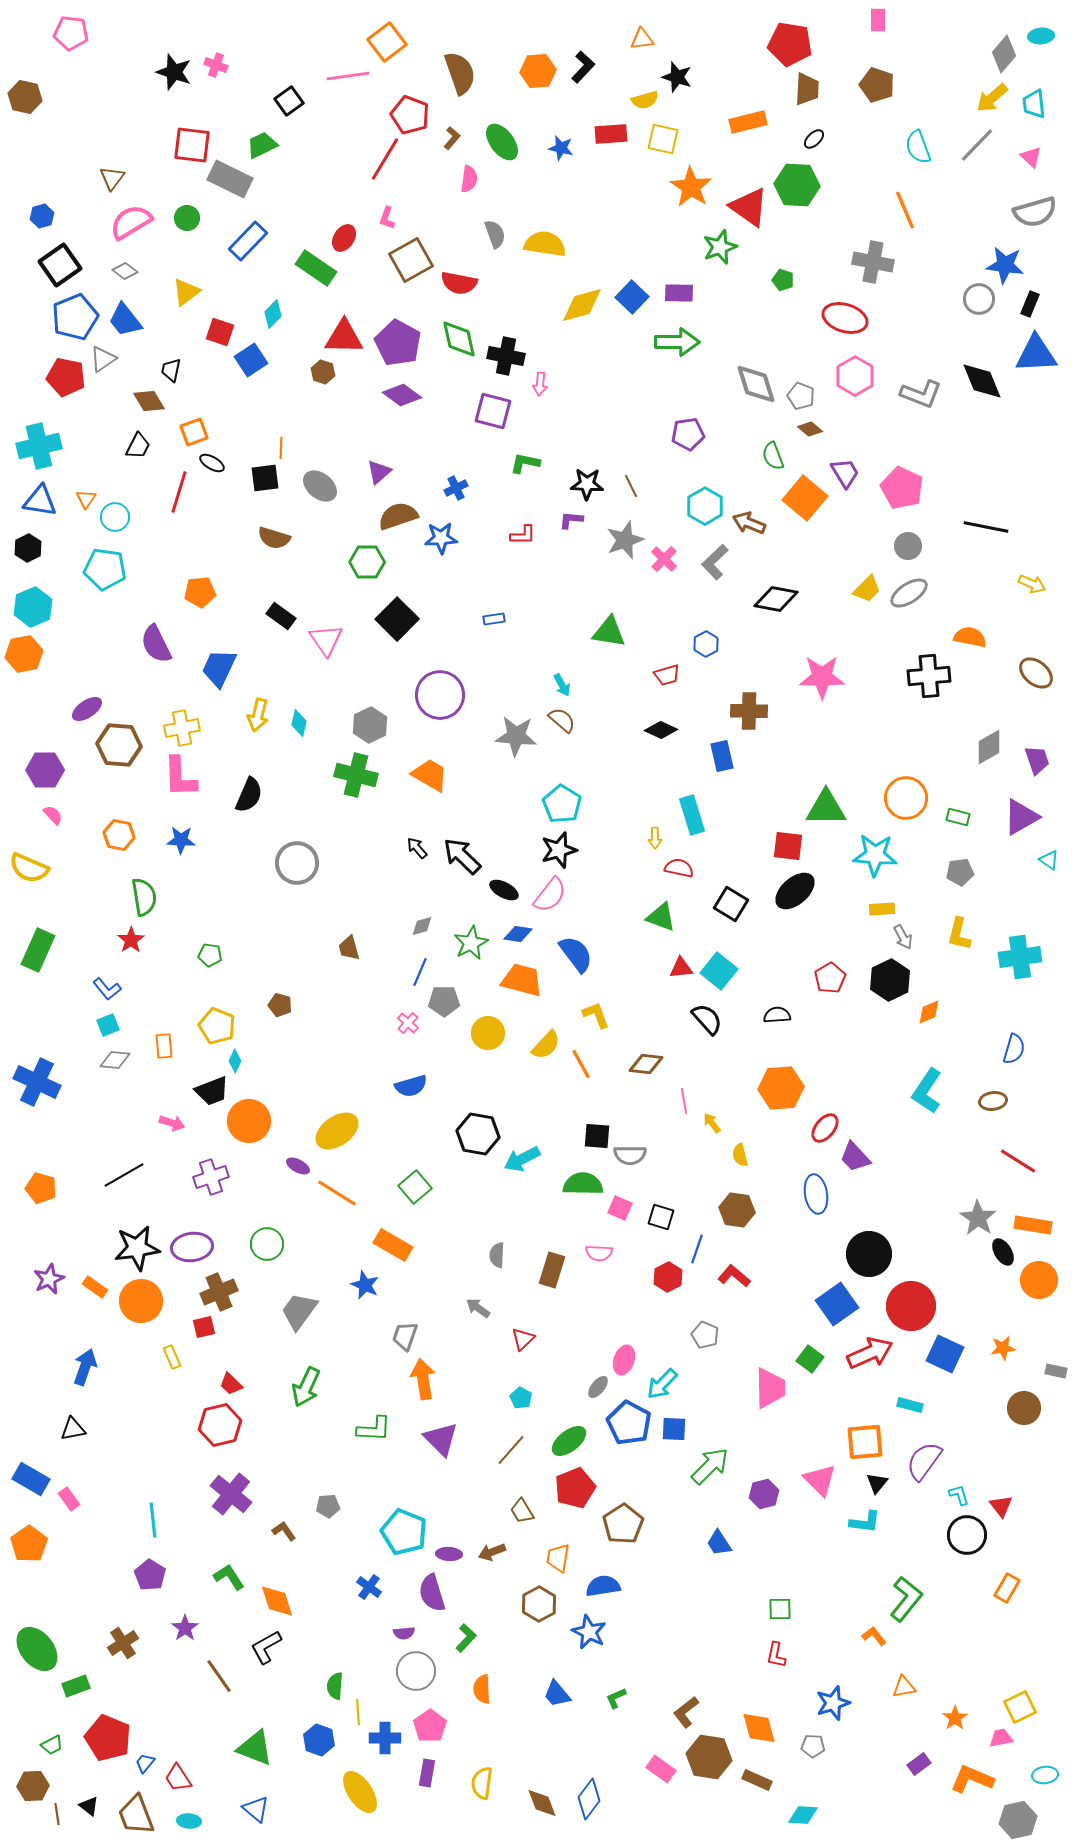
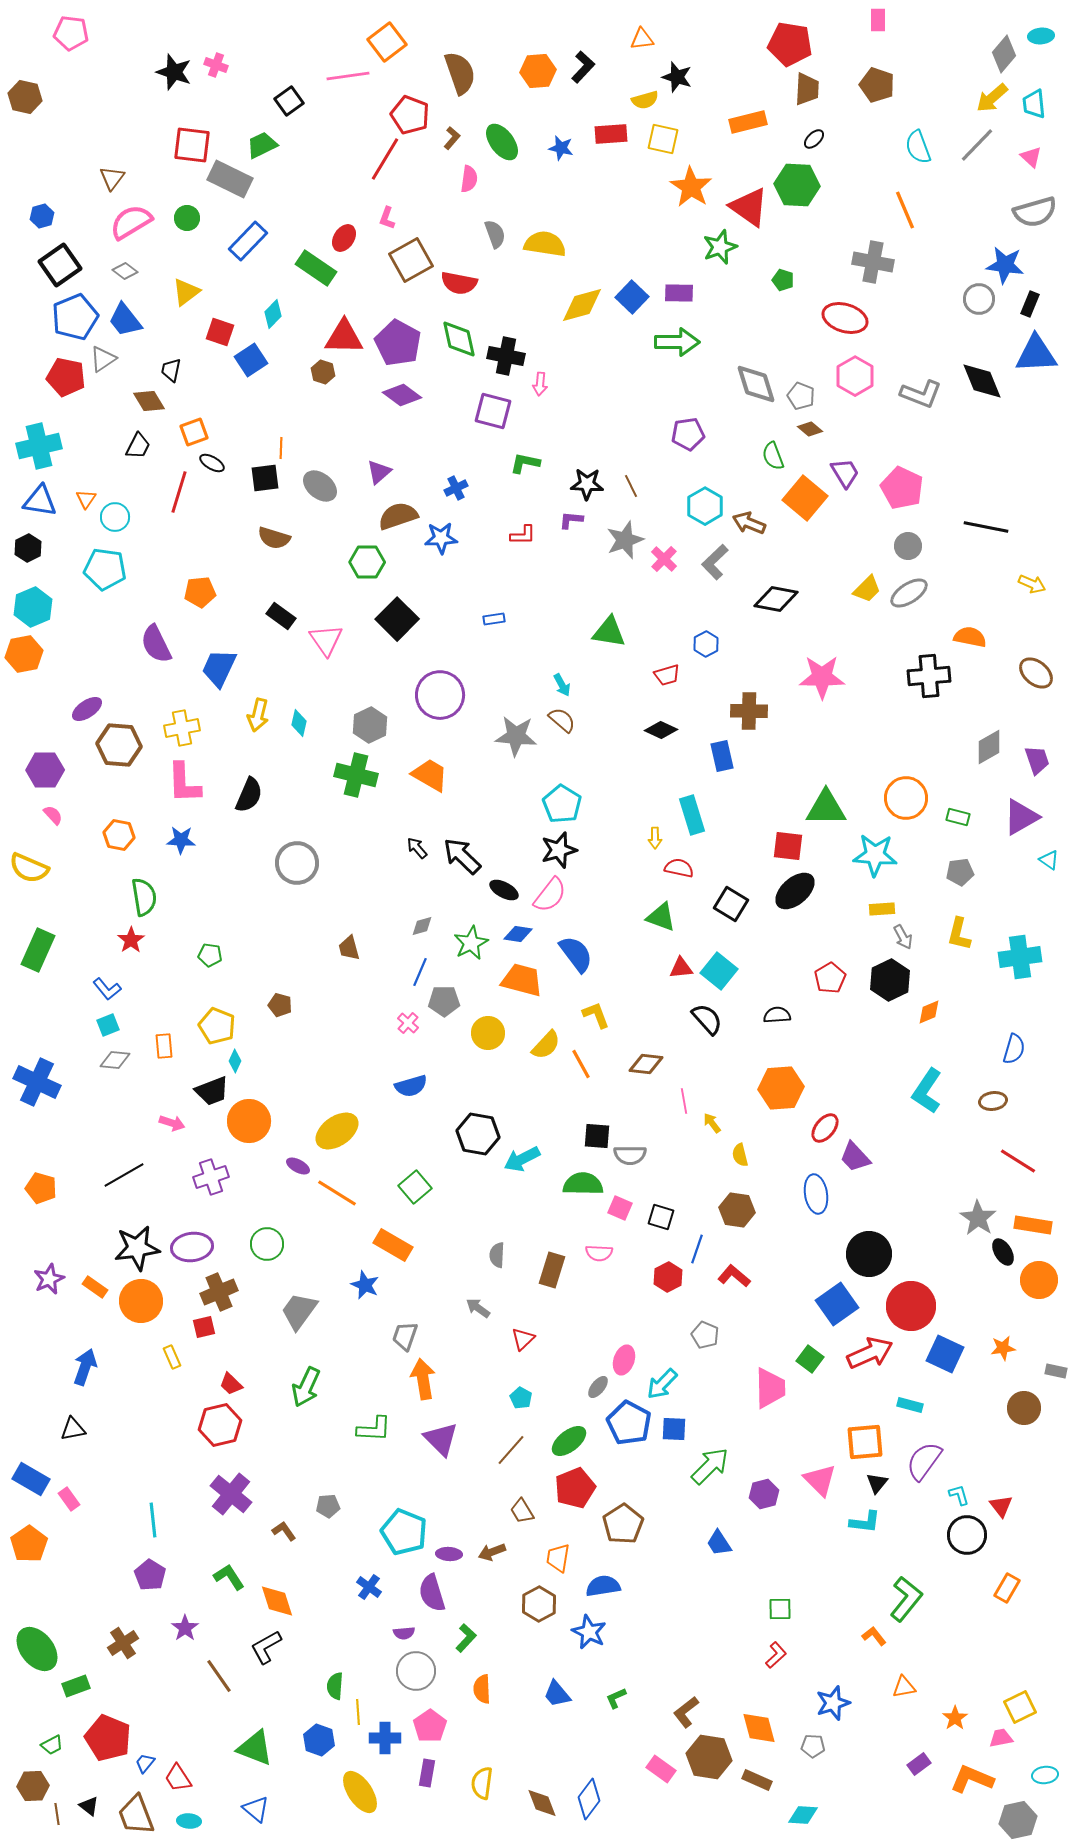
pink L-shape at (180, 777): moved 4 px right, 6 px down
red L-shape at (776, 1655): rotated 144 degrees counterclockwise
